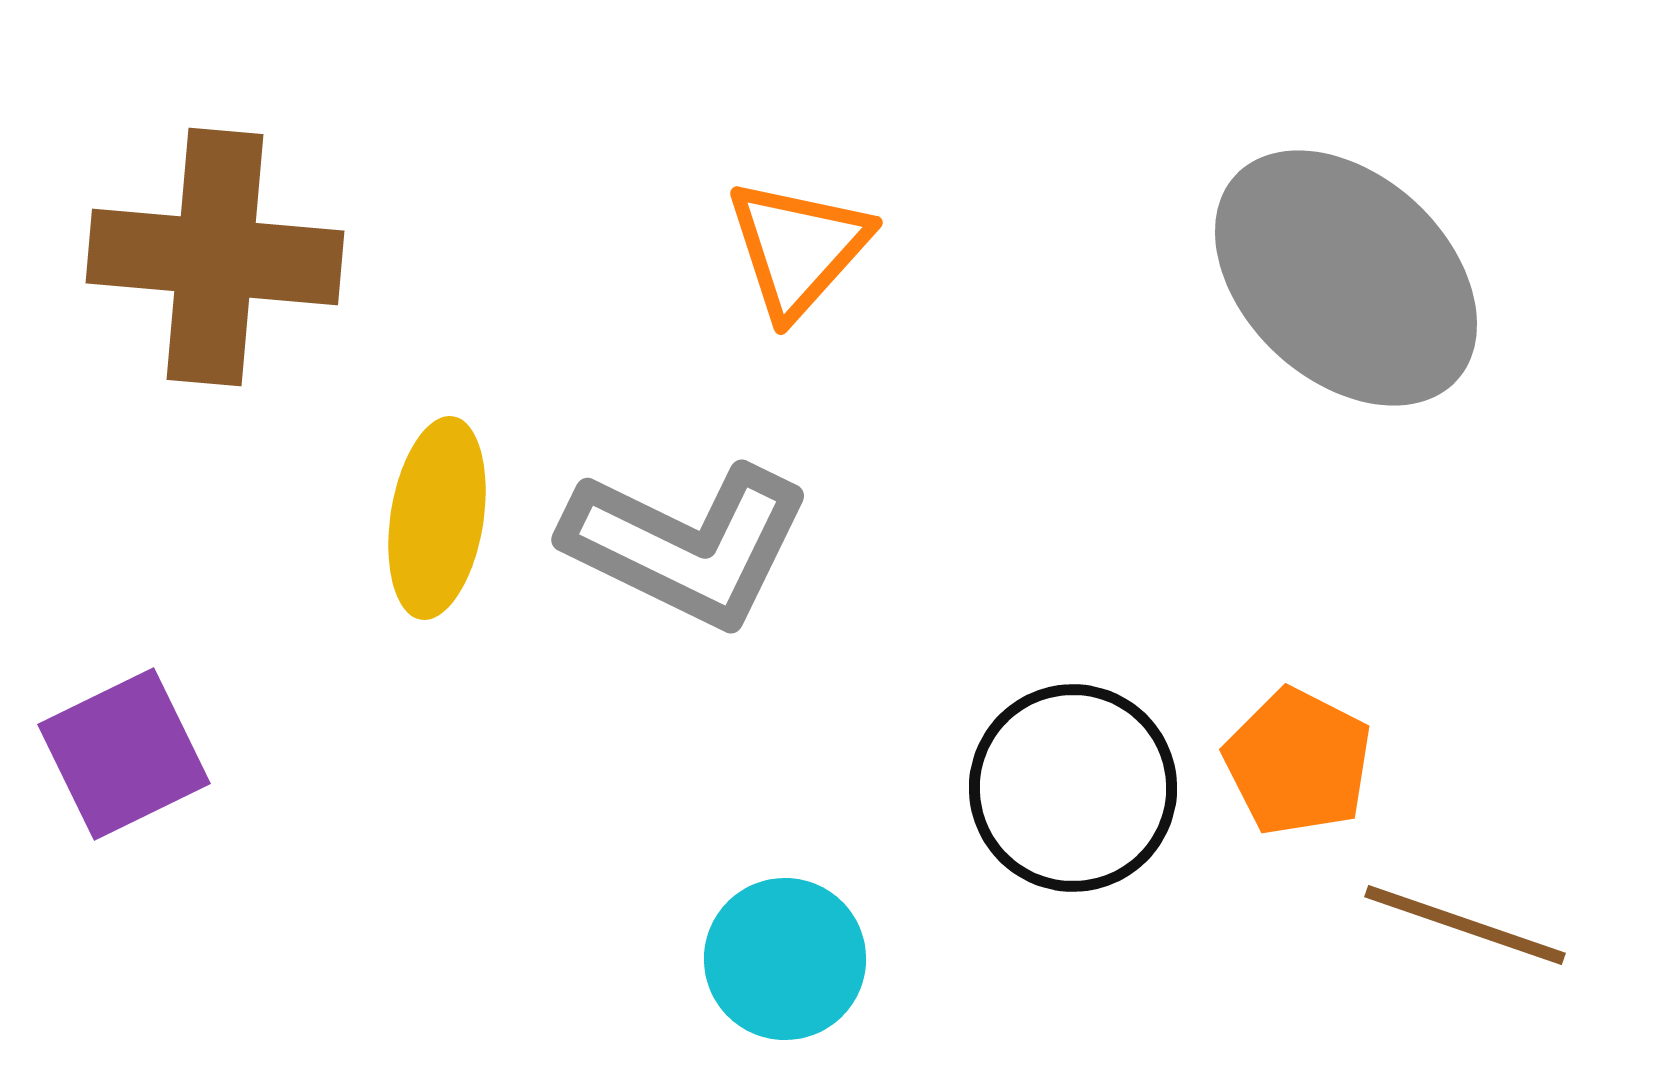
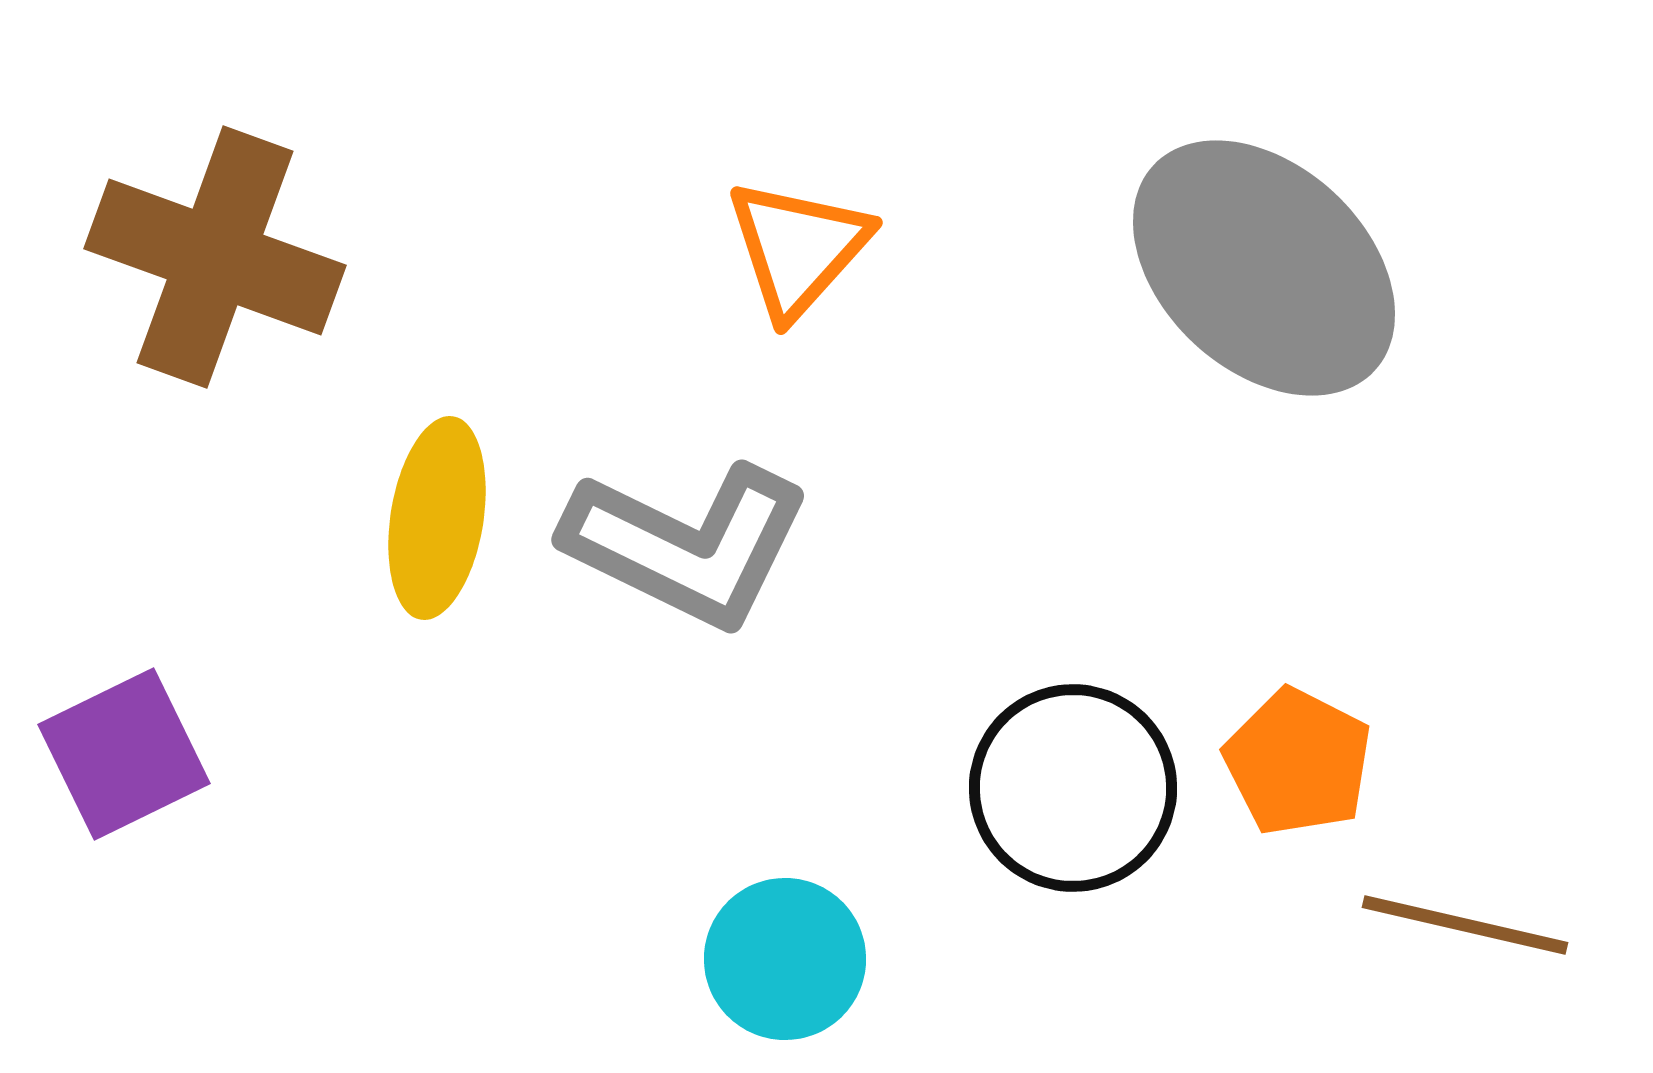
brown cross: rotated 15 degrees clockwise
gray ellipse: moved 82 px left, 10 px up
brown line: rotated 6 degrees counterclockwise
